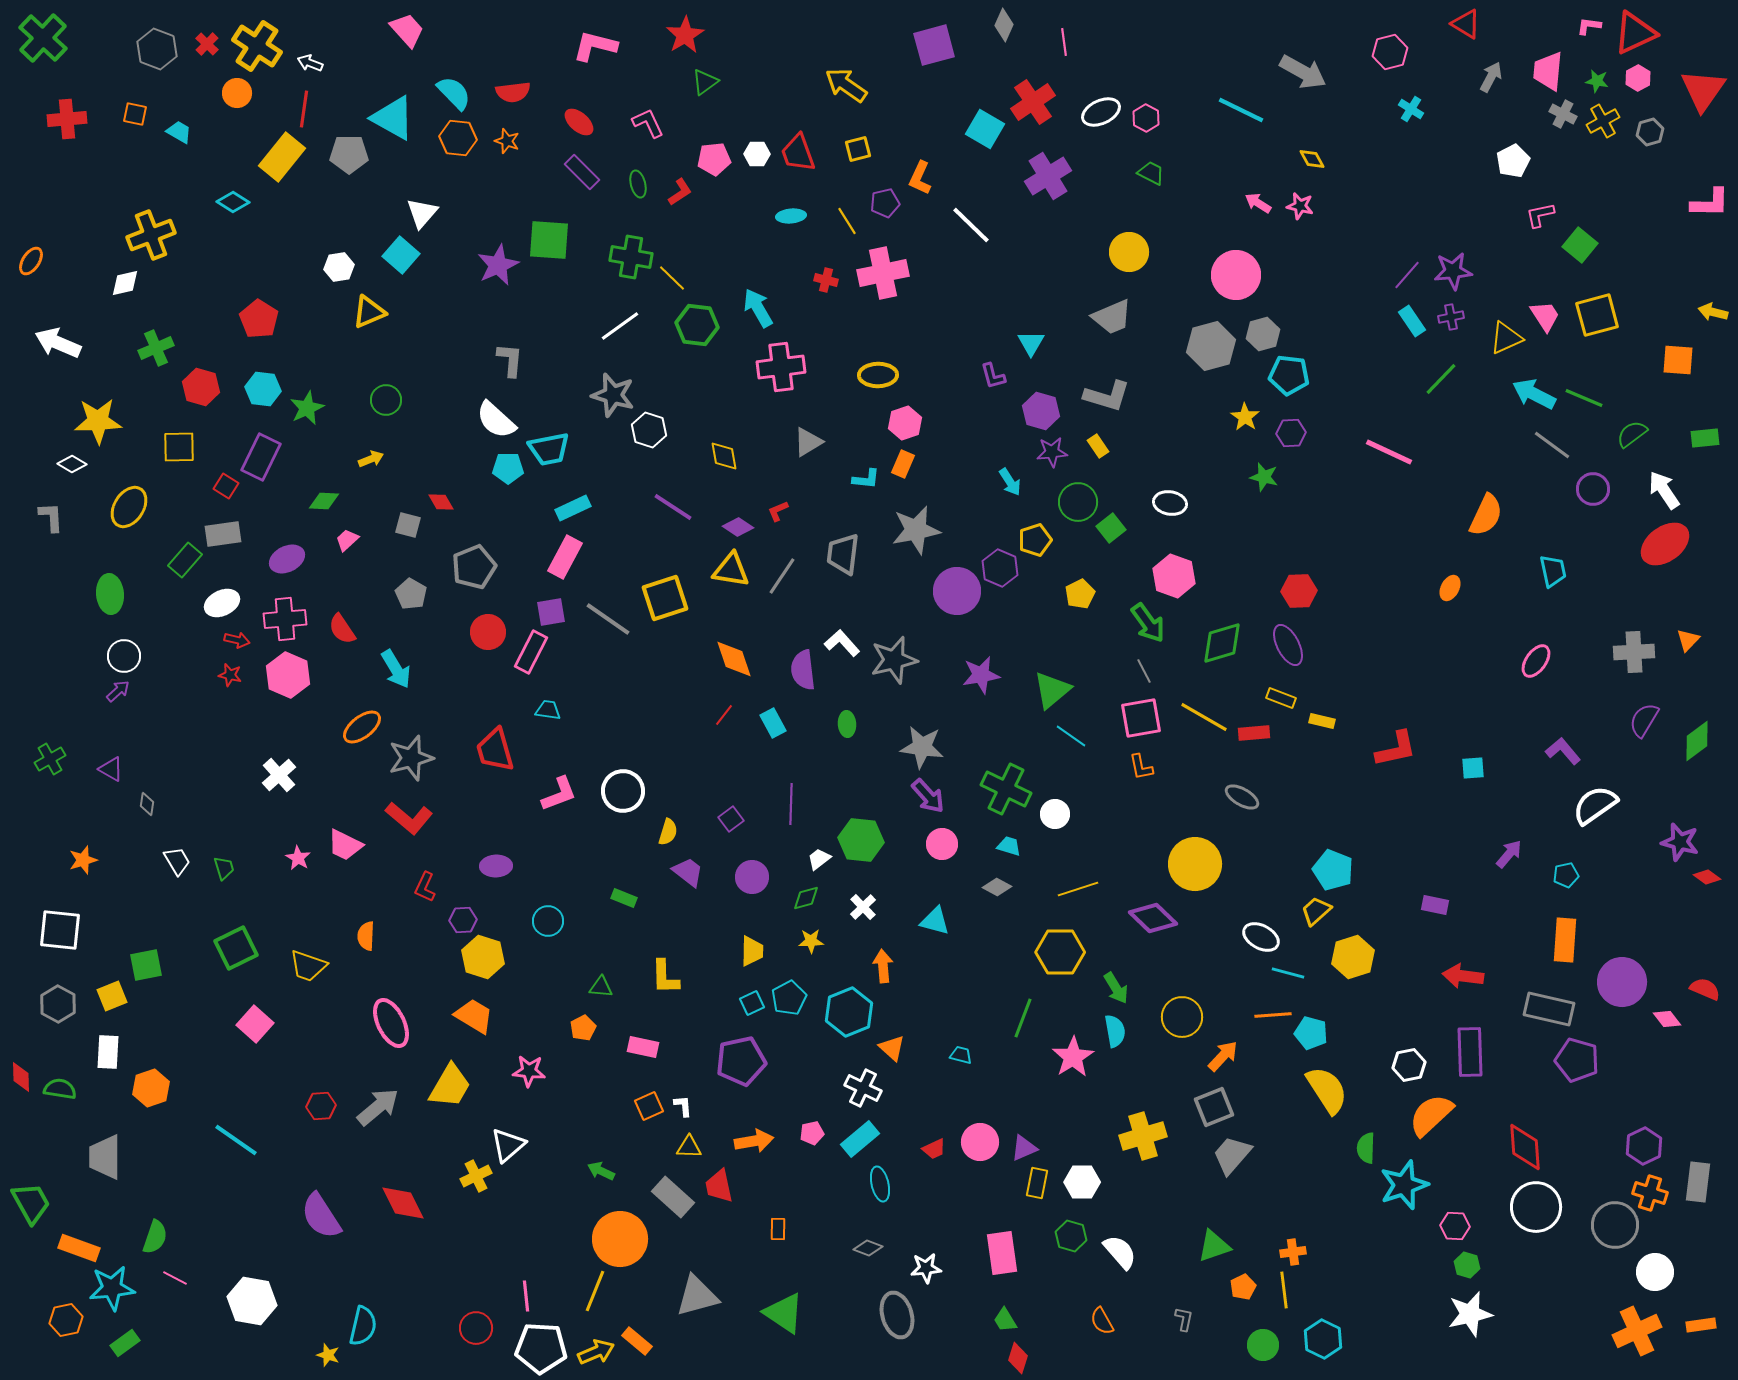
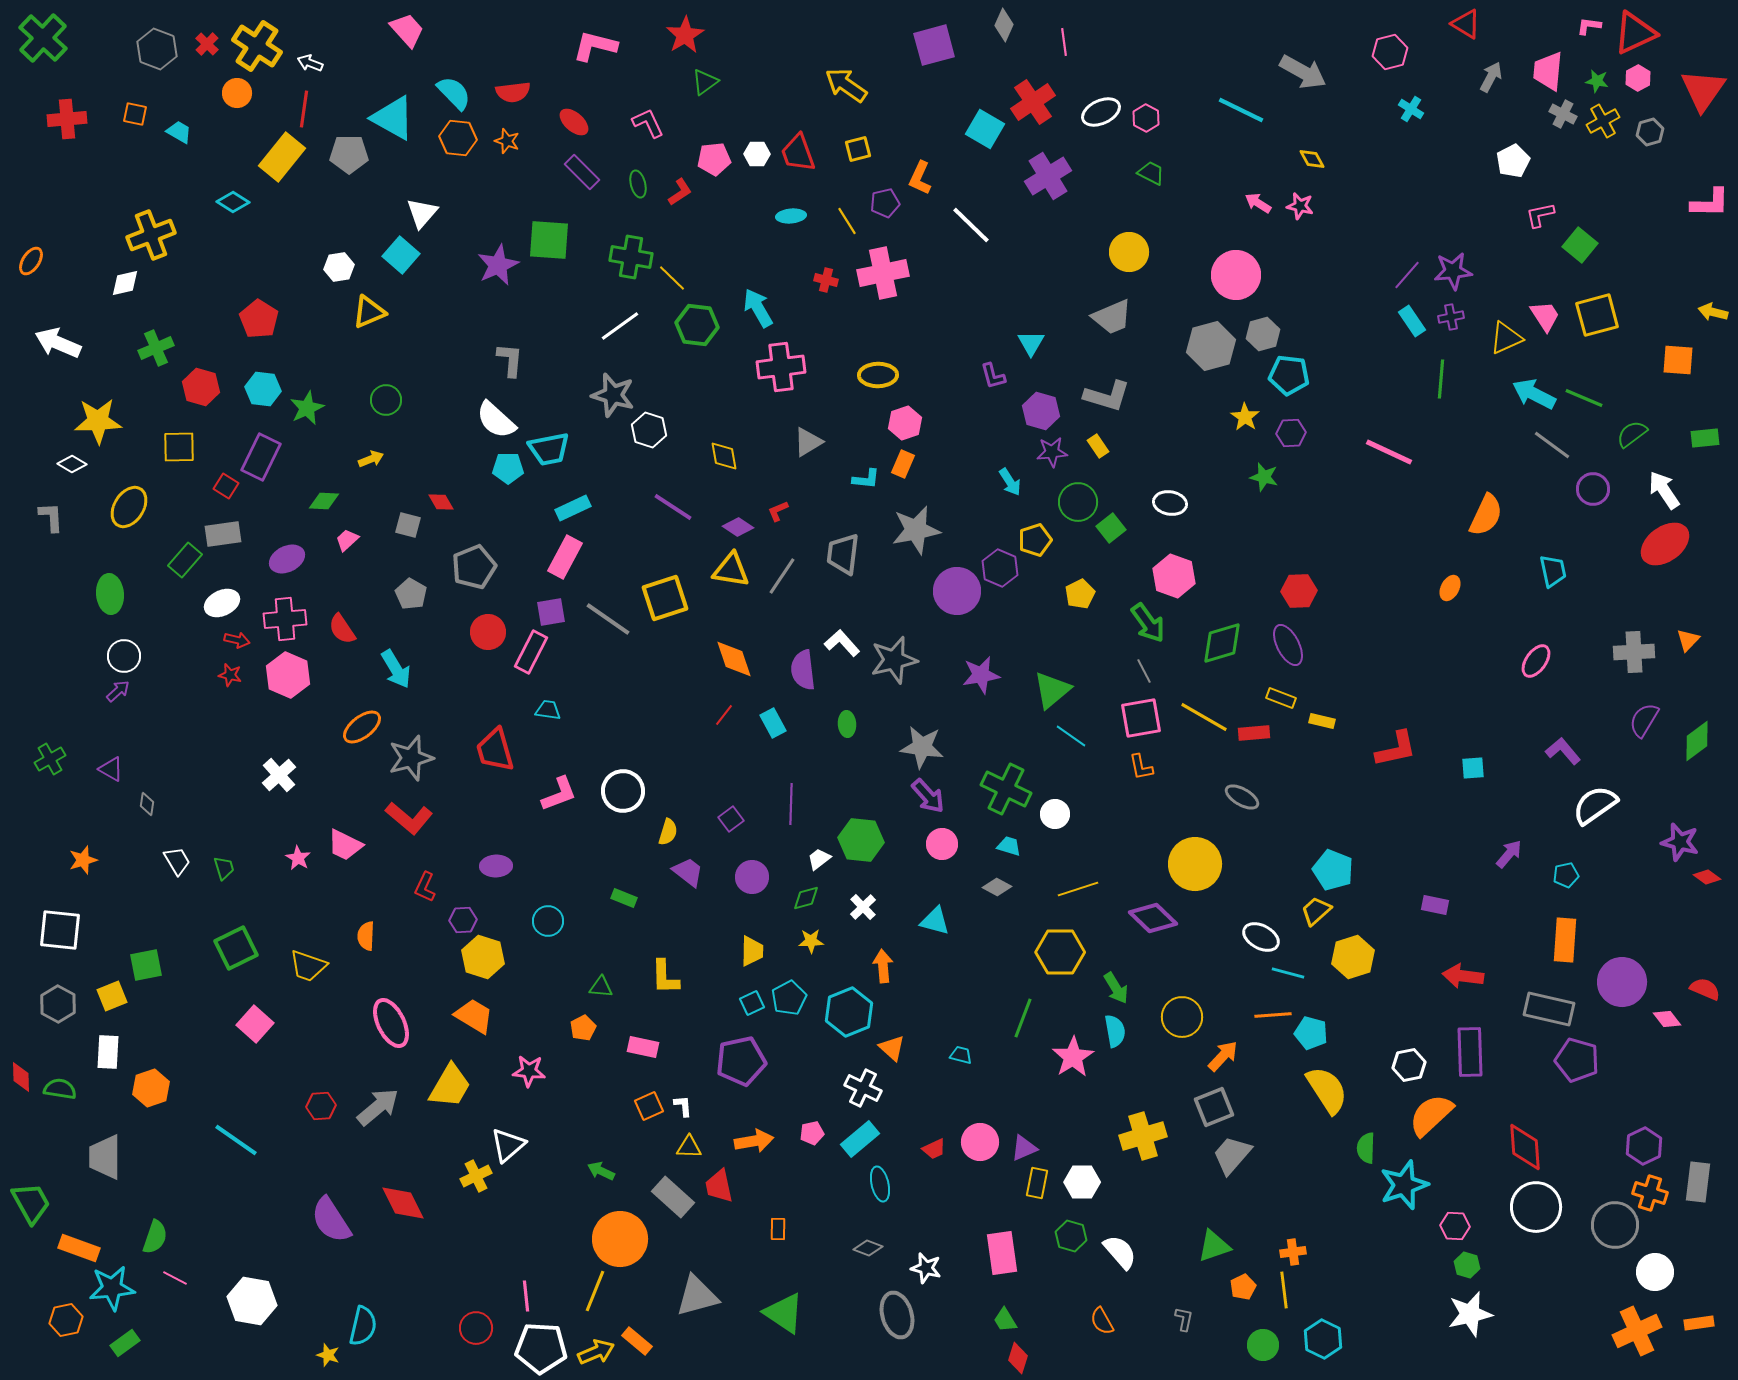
red ellipse at (579, 122): moved 5 px left
green line at (1441, 379): rotated 39 degrees counterclockwise
purple semicircle at (321, 1216): moved 10 px right, 4 px down
white star at (926, 1268): rotated 20 degrees clockwise
orange rectangle at (1701, 1325): moved 2 px left, 2 px up
